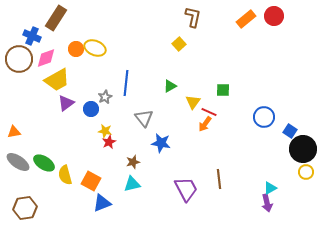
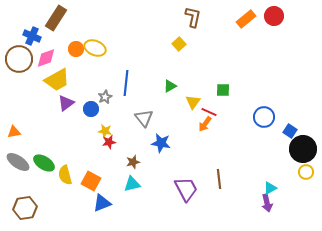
red star at (109, 142): rotated 16 degrees clockwise
